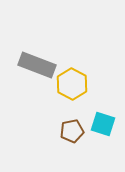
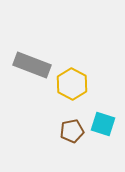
gray rectangle: moved 5 px left
